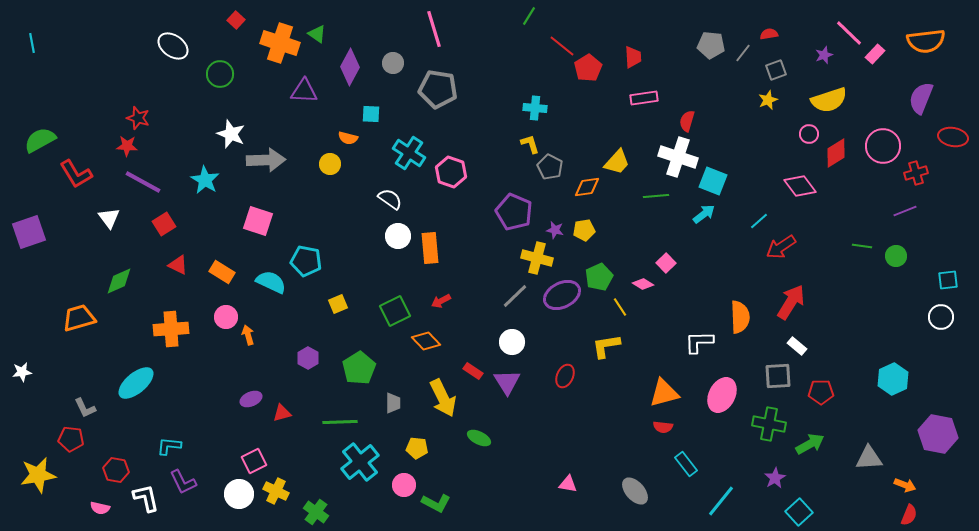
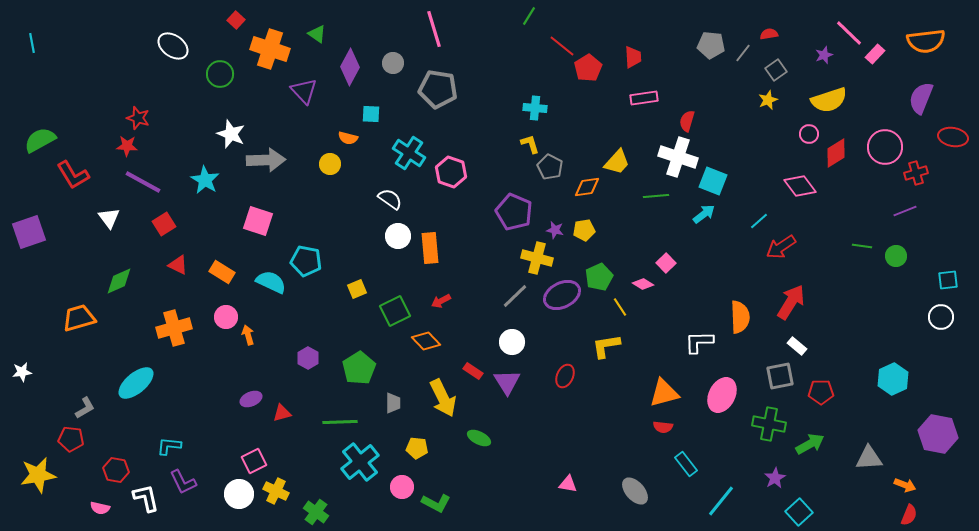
orange cross at (280, 43): moved 10 px left, 6 px down
gray square at (776, 70): rotated 15 degrees counterclockwise
purple triangle at (304, 91): rotated 44 degrees clockwise
pink circle at (883, 146): moved 2 px right, 1 px down
red L-shape at (76, 174): moved 3 px left, 1 px down
yellow square at (338, 304): moved 19 px right, 15 px up
orange cross at (171, 329): moved 3 px right, 1 px up; rotated 12 degrees counterclockwise
gray square at (778, 376): moved 2 px right; rotated 8 degrees counterclockwise
gray L-shape at (85, 408): rotated 95 degrees counterclockwise
pink circle at (404, 485): moved 2 px left, 2 px down
